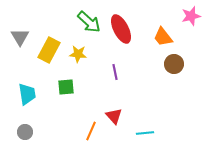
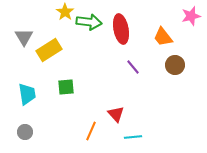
green arrow: rotated 35 degrees counterclockwise
red ellipse: rotated 16 degrees clockwise
gray triangle: moved 4 px right
yellow rectangle: rotated 30 degrees clockwise
yellow star: moved 13 px left, 42 px up; rotated 30 degrees clockwise
brown circle: moved 1 px right, 1 px down
purple line: moved 18 px right, 5 px up; rotated 28 degrees counterclockwise
red triangle: moved 2 px right, 2 px up
cyan line: moved 12 px left, 4 px down
